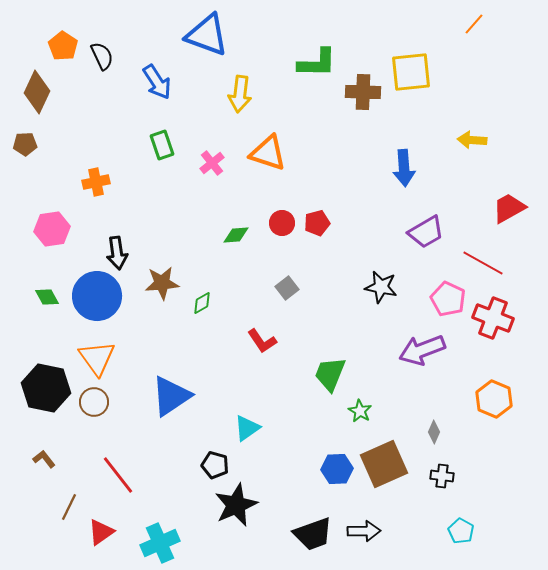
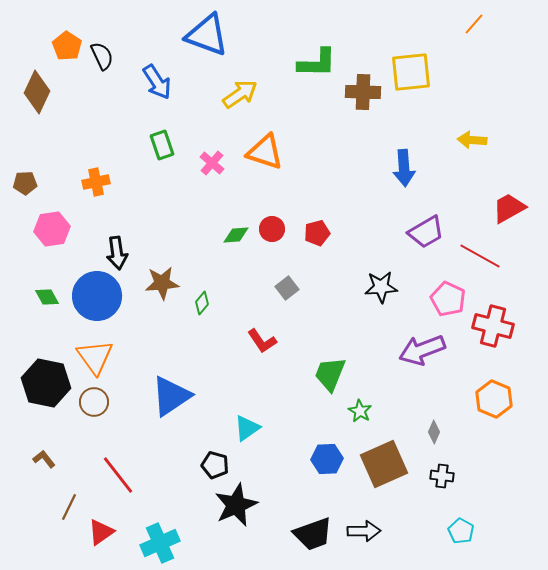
orange pentagon at (63, 46): moved 4 px right
yellow arrow at (240, 94): rotated 132 degrees counterclockwise
brown pentagon at (25, 144): moved 39 px down
orange triangle at (268, 153): moved 3 px left, 1 px up
pink cross at (212, 163): rotated 10 degrees counterclockwise
red circle at (282, 223): moved 10 px left, 6 px down
red pentagon at (317, 223): moved 10 px down
red line at (483, 263): moved 3 px left, 7 px up
black star at (381, 287): rotated 16 degrees counterclockwise
green diamond at (202, 303): rotated 20 degrees counterclockwise
red cross at (493, 318): moved 8 px down; rotated 6 degrees counterclockwise
orange triangle at (97, 358): moved 2 px left, 1 px up
black hexagon at (46, 388): moved 5 px up
blue hexagon at (337, 469): moved 10 px left, 10 px up
